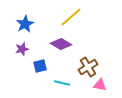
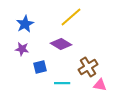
purple star: rotated 24 degrees clockwise
blue square: moved 1 px down
cyan line: rotated 14 degrees counterclockwise
